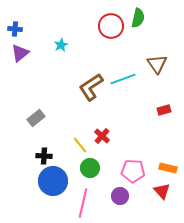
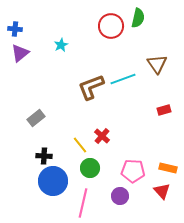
brown L-shape: rotated 12 degrees clockwise
